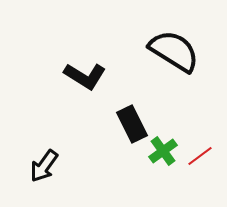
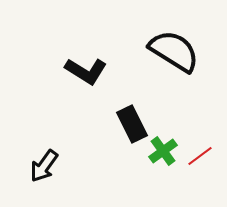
black L-shape: moved 1 px right, 5 px up
